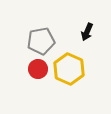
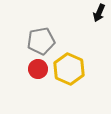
black arrow: moved 12 px right, 19 px up
